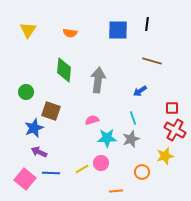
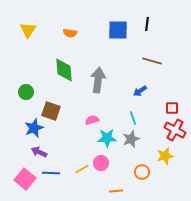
green diamond: rotated 10 degrees counterclockwise
